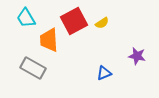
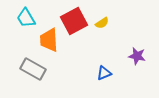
gray rectangle: moved 1 px down
